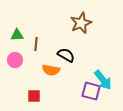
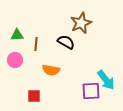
black semicircle: moved 13 px up
cyan arrow: moved 3 px right
purple square: rotated 18 degrees counterclockwise
